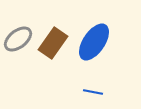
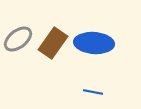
blue ellipse: moved 1 px down; rotated 60 degrees clockwise
